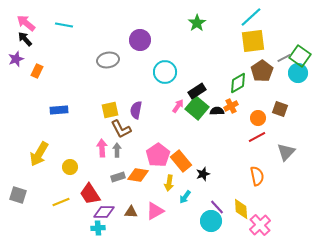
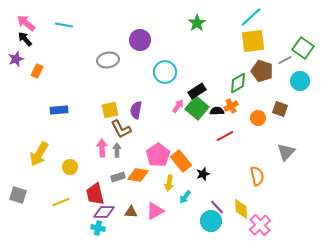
green square at (300, 56): moved 3 px right, 8 px up
gray line at (284, 58): moved 1 px right, 2 px down
brown pentagon at (262, 71): rotated 20 degrees counterclockwise
cyan circle at (298, 73): moved 2 px right, 8 px down
red line at (257, 137): moved 32 px left, 1 px up
red trapezoid at (90, 194): moved 5 px right; rotated 20 degrees clockwise
cyan cross at (98, 228): rotated 16 degrees clockwise
